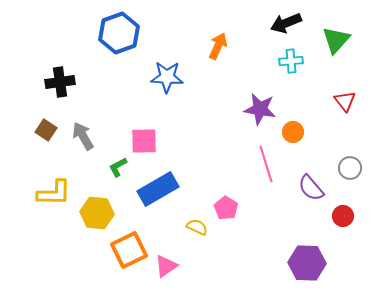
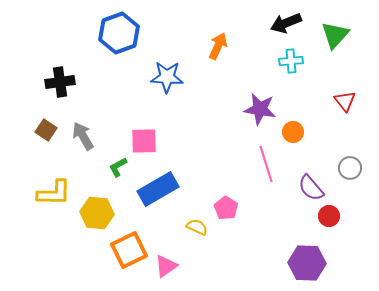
green triangle: moved 1 px left, 5 px up
red circle: moved 14 px left
